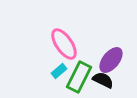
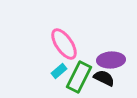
purple ellipse: rotated 48 degrees clockwise
black semicircle: moved 1 px right, 2 px up
